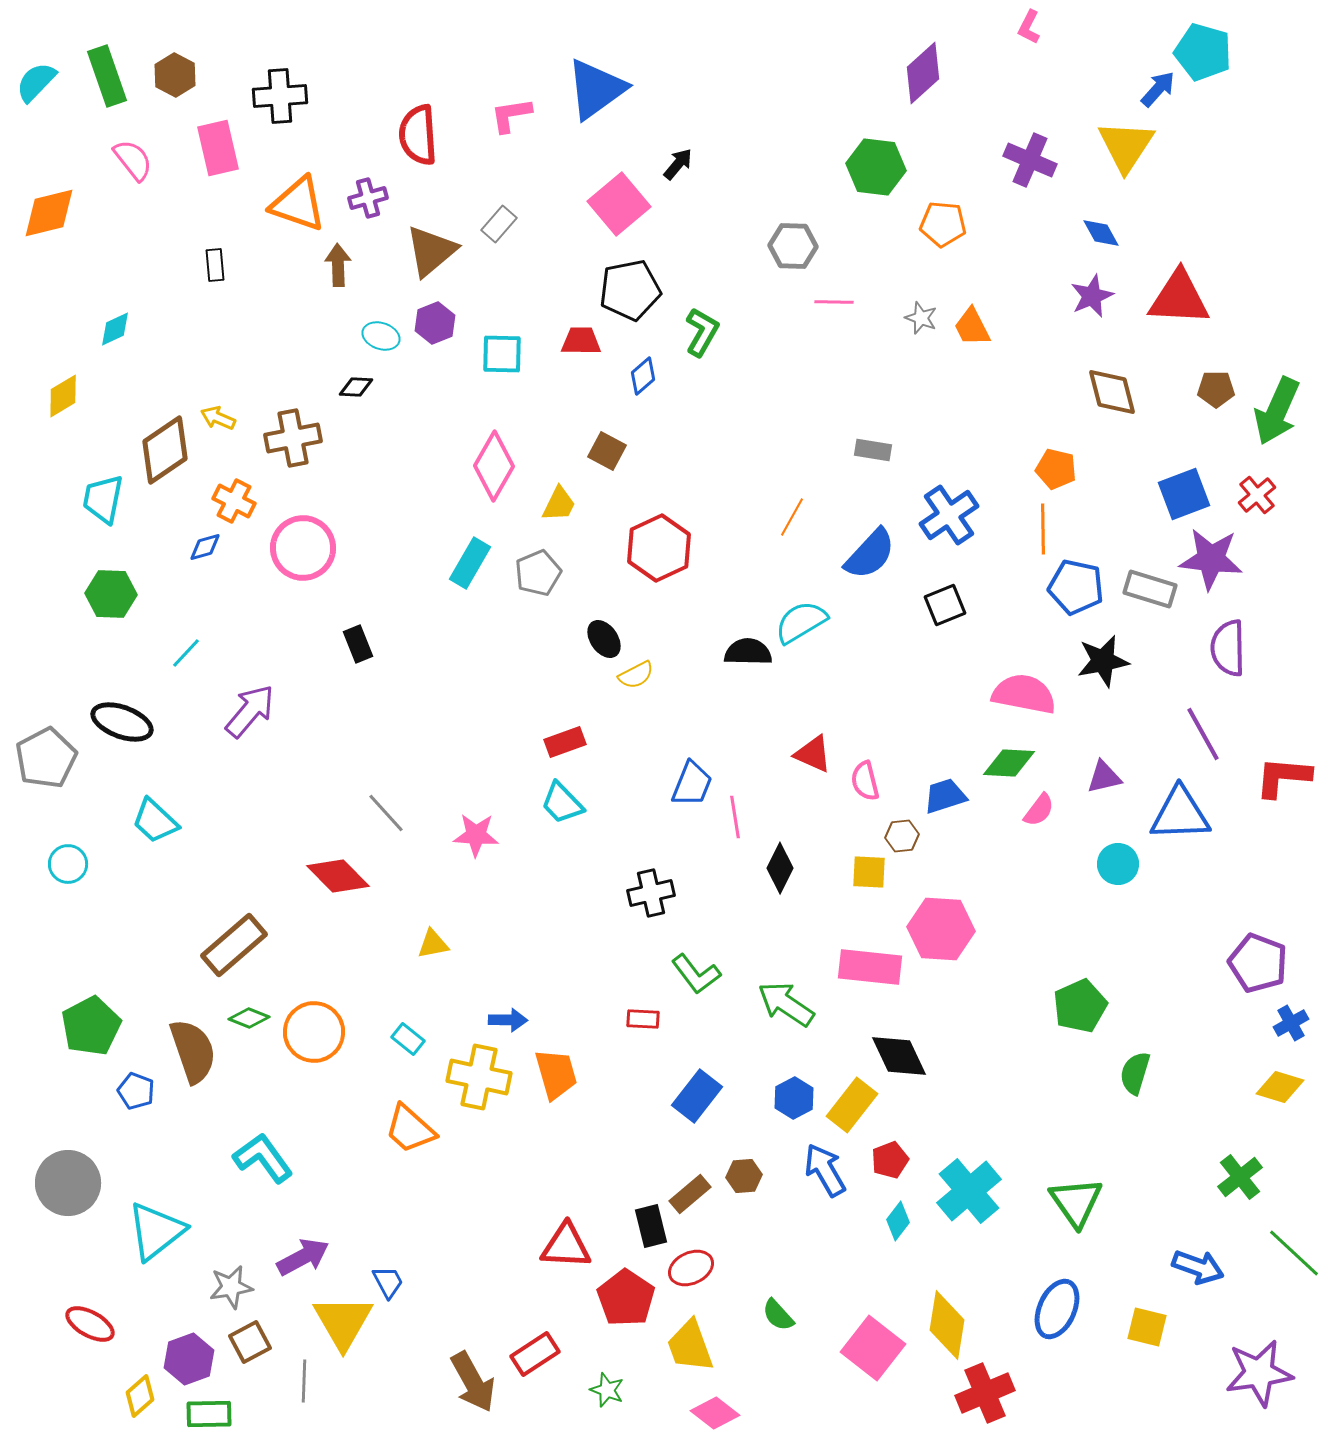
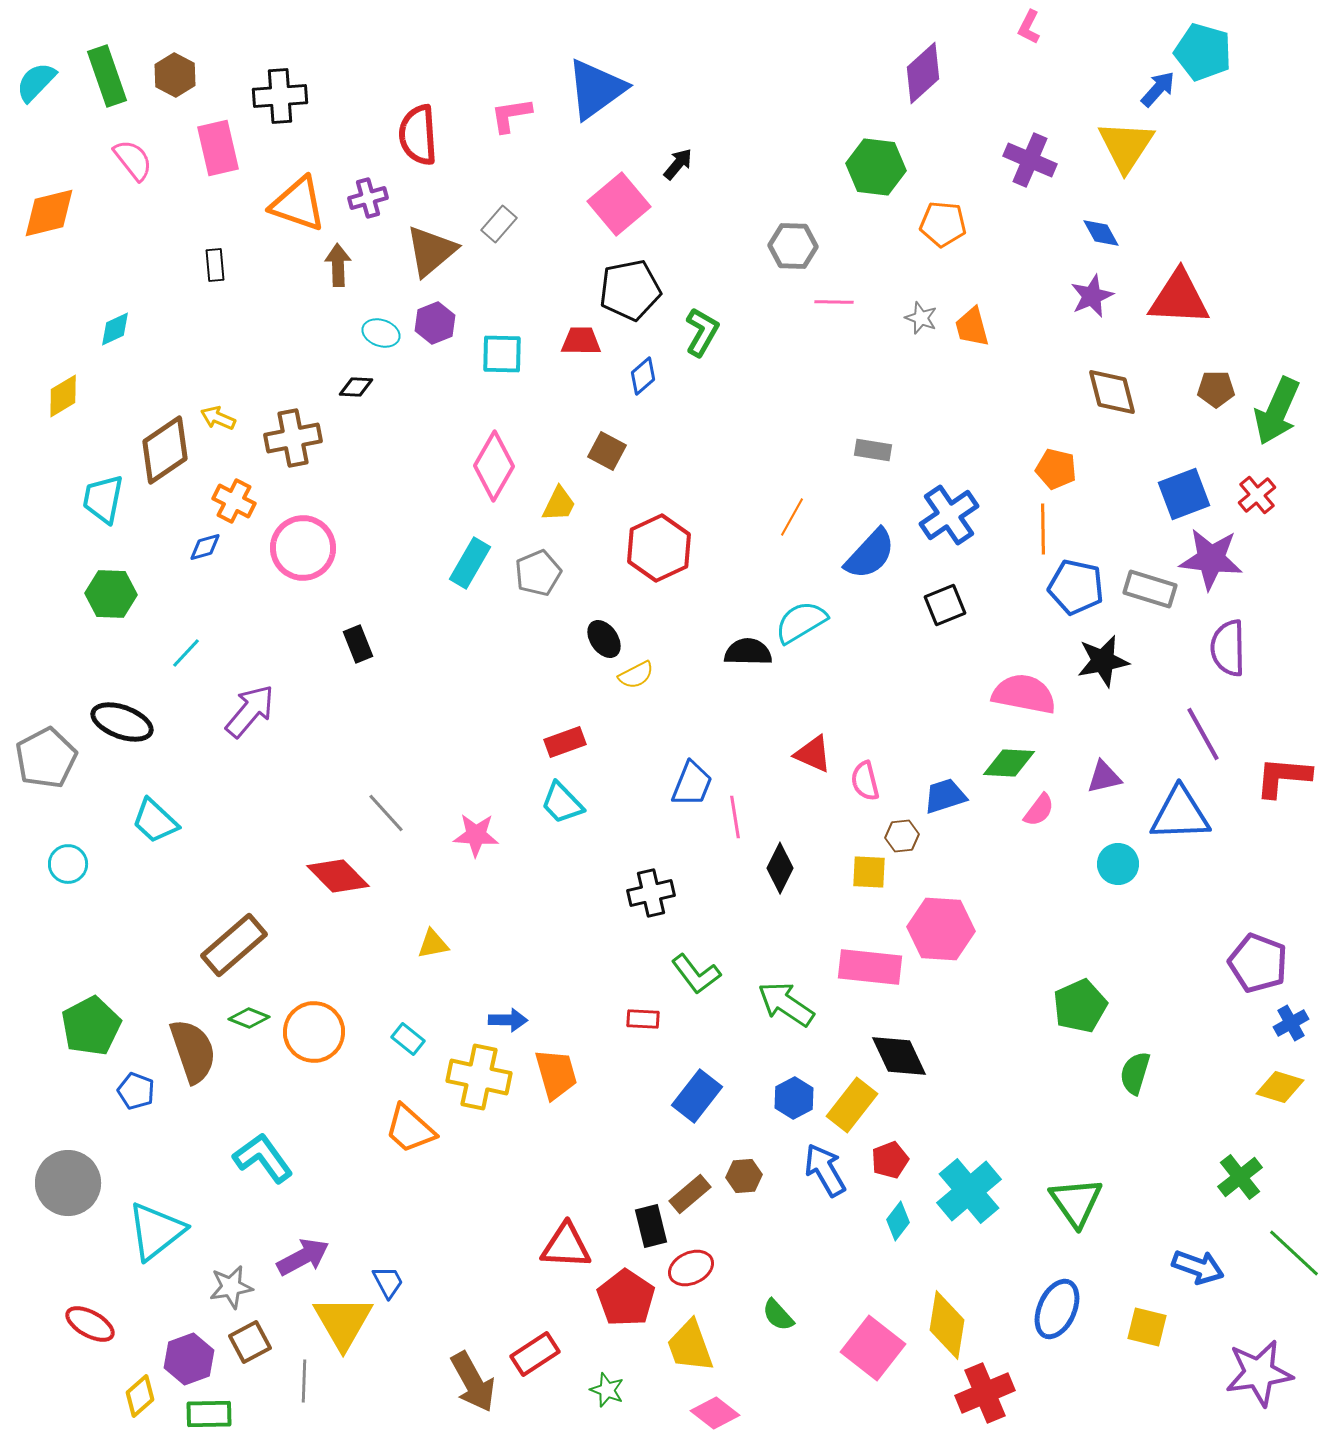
orange trapezoid at (972, 327): rotated 12 degrees clockwise
cyan ellipse at (381, 336): moved 3 px up
